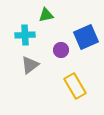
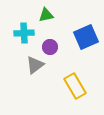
cyan cross: moved 1 px left, 2 px up
purple circle: moved 11 px left, 3 px up
gray triangle: moved 5 px right
